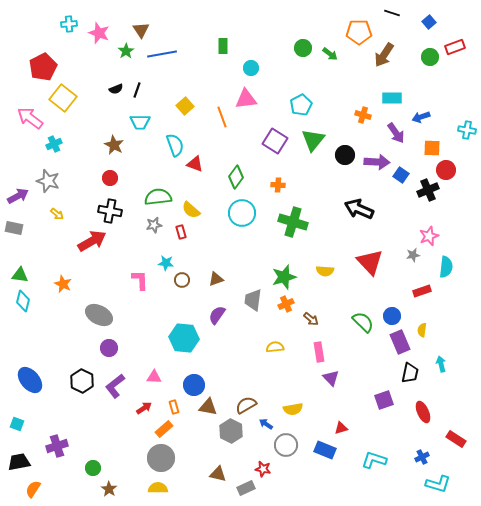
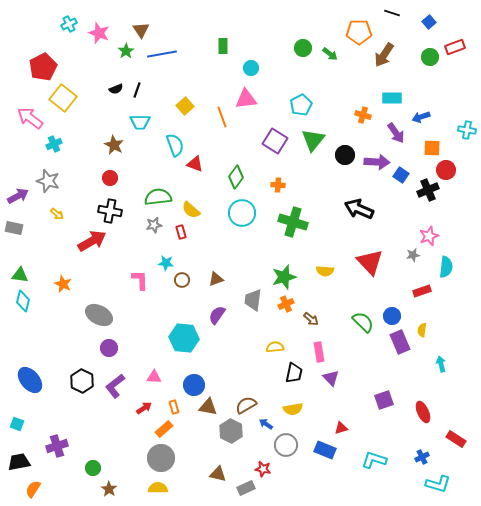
cyan cross at (69, 24): rotated 21 degrees counterclockwise
black trapezoid at (410, 373): moved 116 px left
